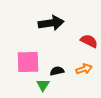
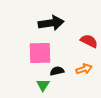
pink square: moved 12 px right, 9 px up
